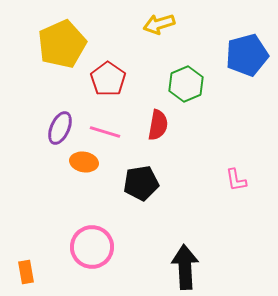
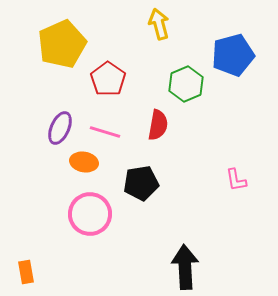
yellow arrow: rotated 92 degrees clockwise
blue pentagon: moved 14 px left
pink circle: moved 2 px left, 33 px up
